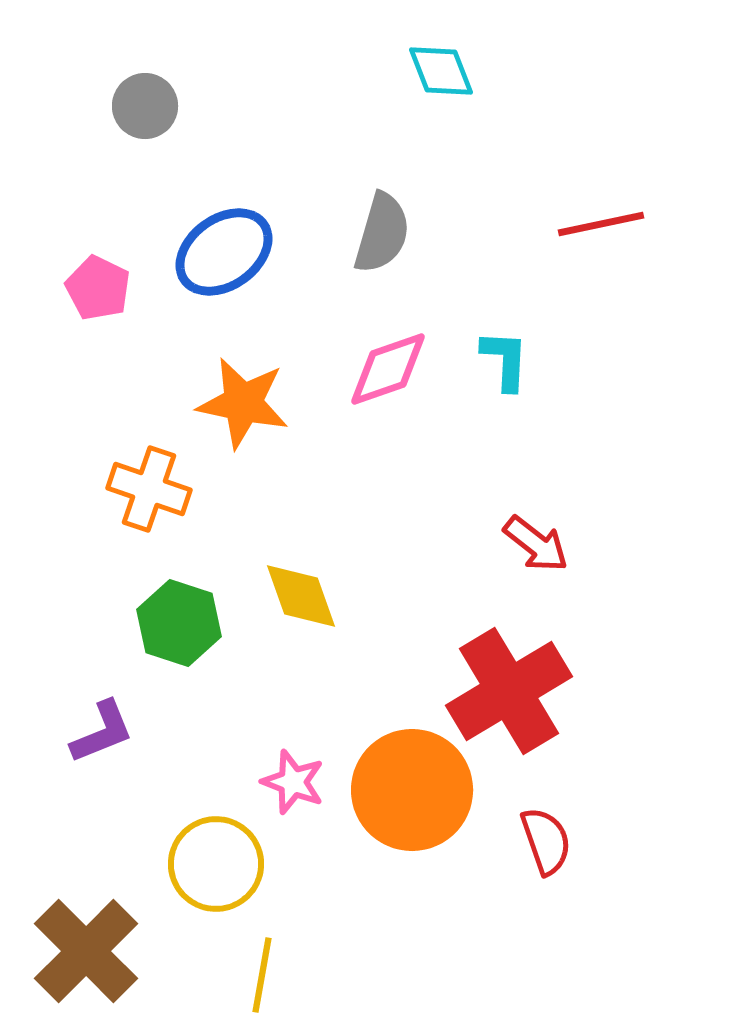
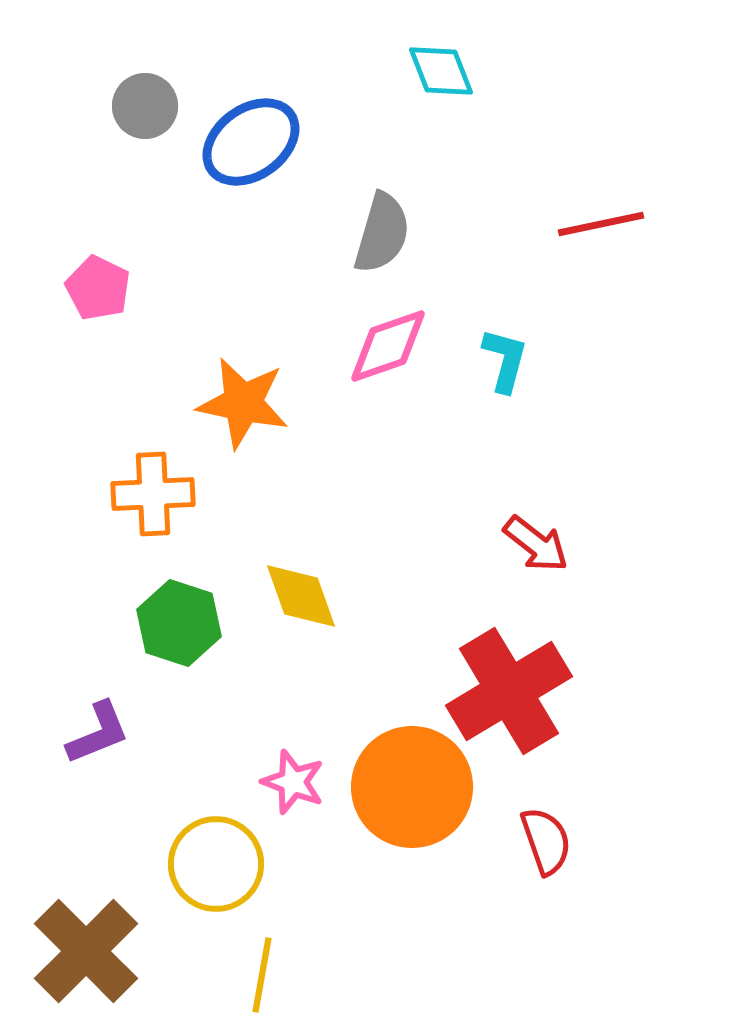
blue ellipse: moved 27 px right, 110 px up
cyan L-shape: rotated 12 degrees clockwise
pink diamond: moved 23 px up
orange cross: moved 4 px right, 5 px down; rotated 22 degrees counterclockwise
purple L-shape: moved 4 px left, 1 px down
orange circle: moved 3 px up
